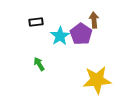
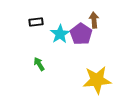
cyan star: moved 2 px up
